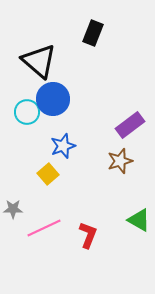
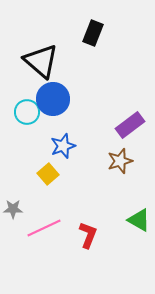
black triangle: moved 2 px right
